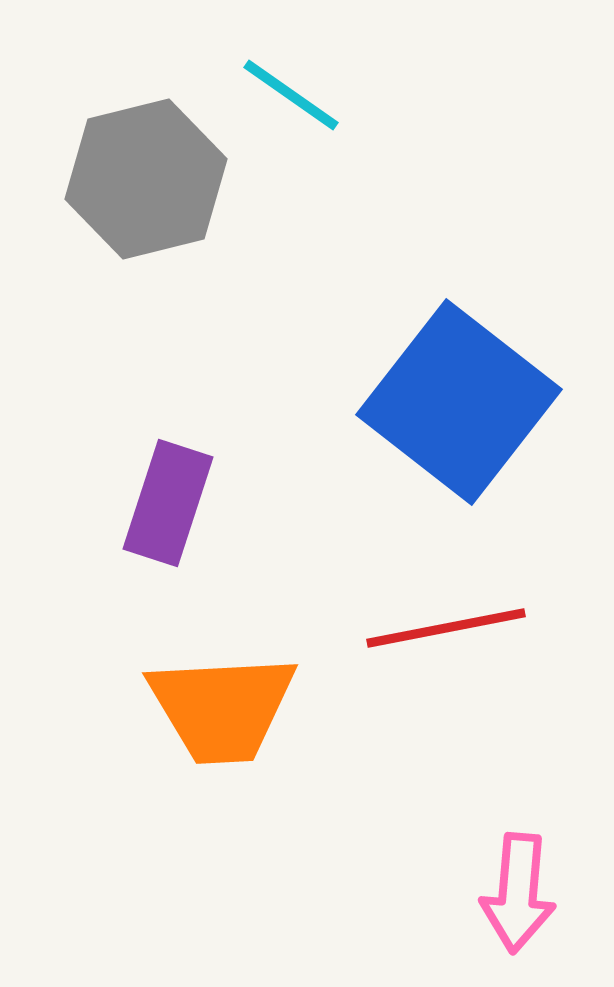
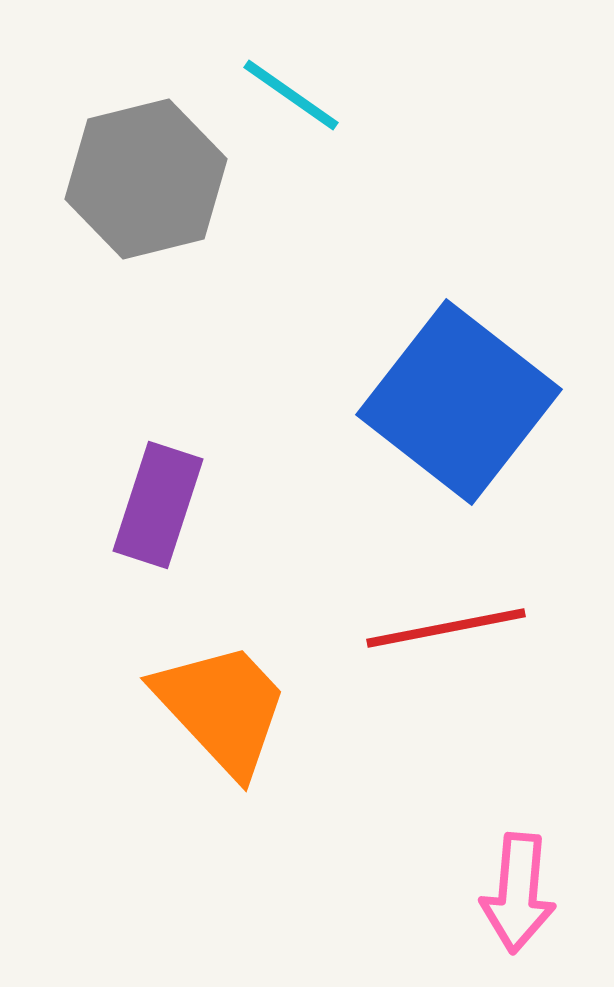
purple rectangle: moved 10 px left, 2 px down
orange trapezoid: rotated 130 degrees counterclockwise
